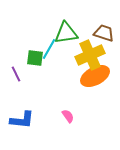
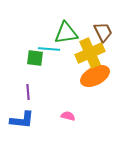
brown trapezoid: moved 1 px left, 1 px up; rotated 45 degrees clockwise
cyan line: rotated 65 degrees clockwise
yellow cross: moved 2 px up
purple line: moved 12 px right, 18 px down; rotated 21 degrees clockwise
pink semicircle: rotated 40 degrees counterclockwise
